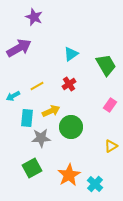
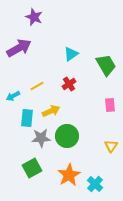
pink rectangle: rotated 40 degrees counterclockwise
green circle: moved 4 px left, 9 px down
yellow triangle: rotated 24 degrees counterclockwise
